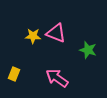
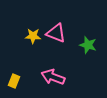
green star: moved 5 px up
yellow rectangle: moved 7 px down
pink arrow: moved 4 px left, 1 px up; rotated 15 degrees counterclockwise
